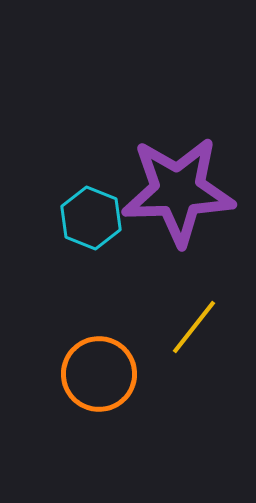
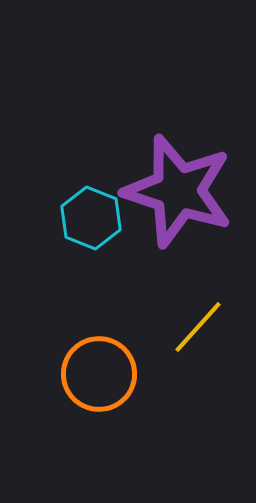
purple star: rotated 20 degrees clockwise
yellow line: moved 4 px right; rotated 4 degrees clockwise
